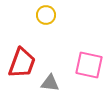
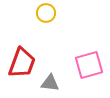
yellow circle: moved 2 px up
pink square: rotated 28 degrees counterclockwise
